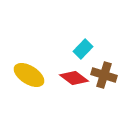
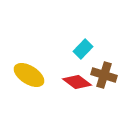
red diamond: moved 3 px right, 4 px down
